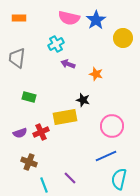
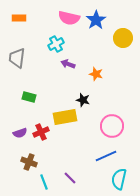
cyan line: moved 3 px up
